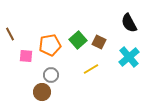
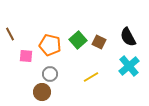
black semicircle: moved 1 px left, 14 px down
orange pentagon: rotated 25 degrees clockwise
cyan cross: moved 9 px down
yellow line: moved 8 px down
gray circle: moved 1 px left, 1 px up
